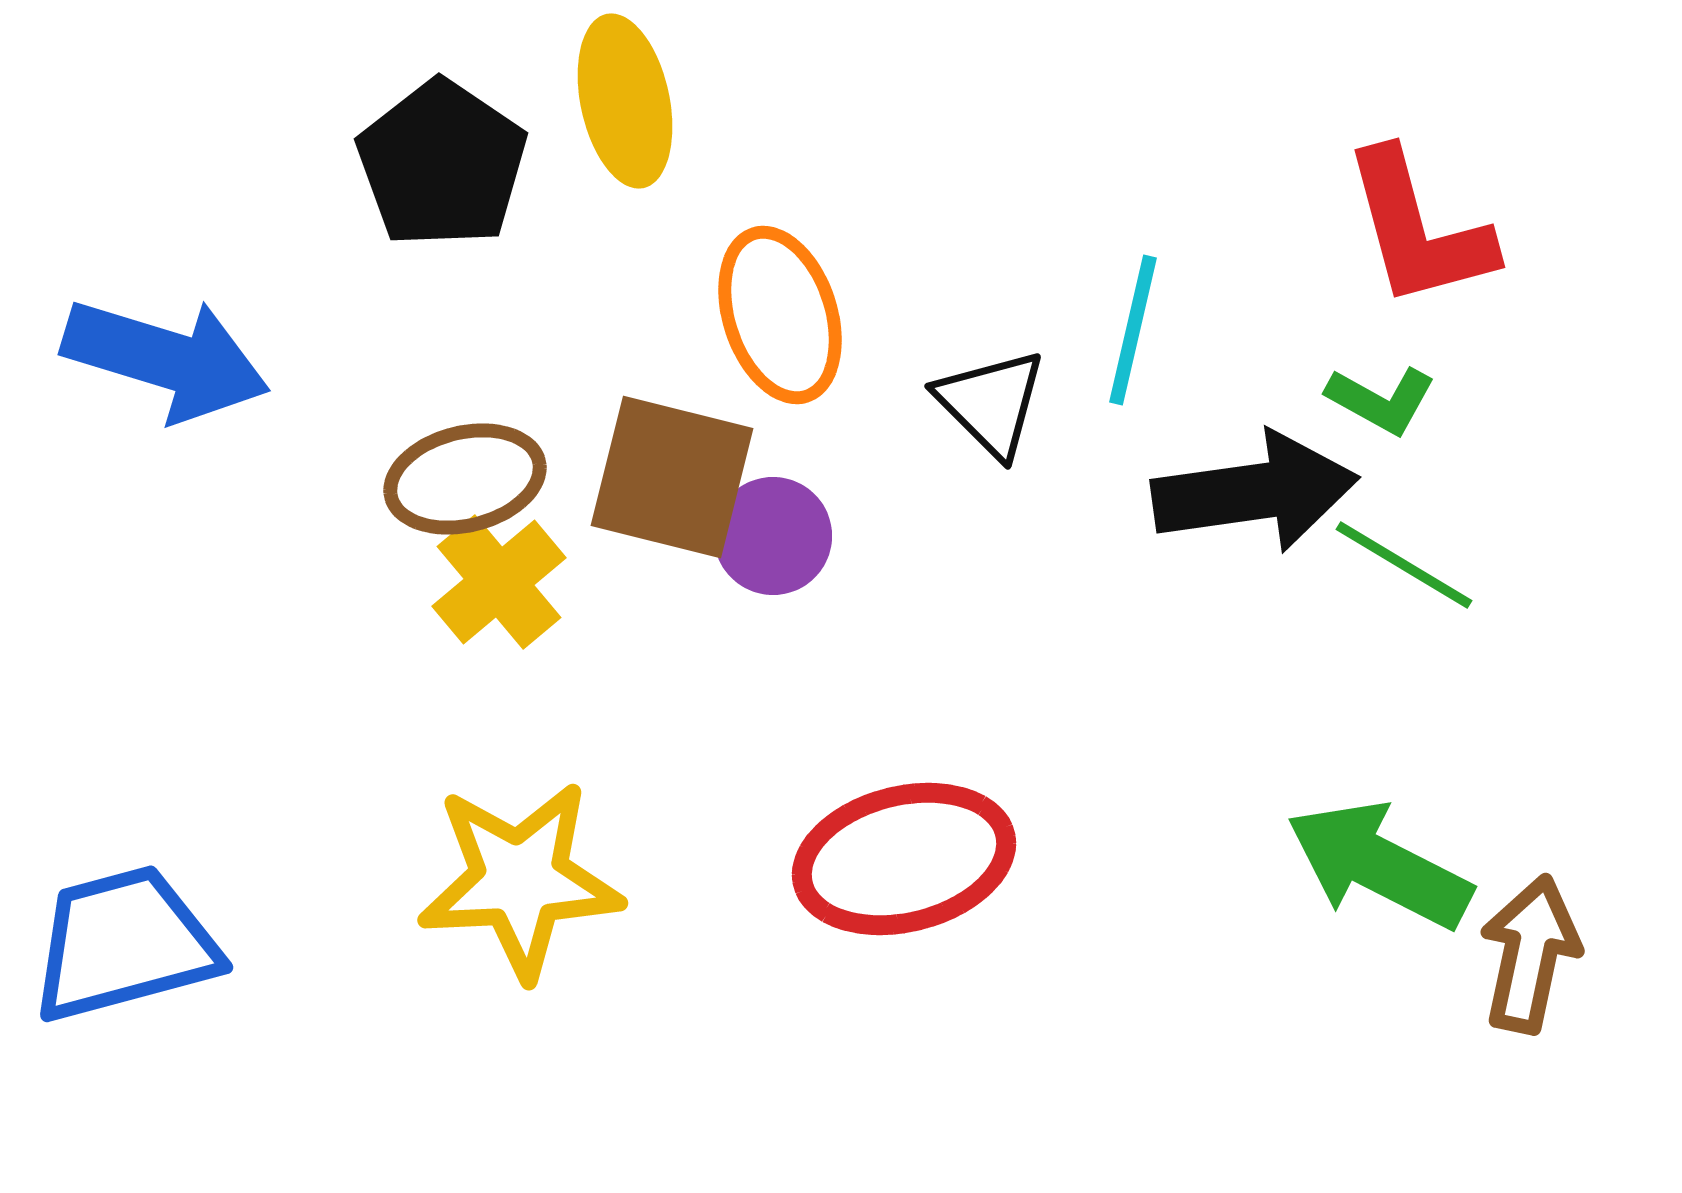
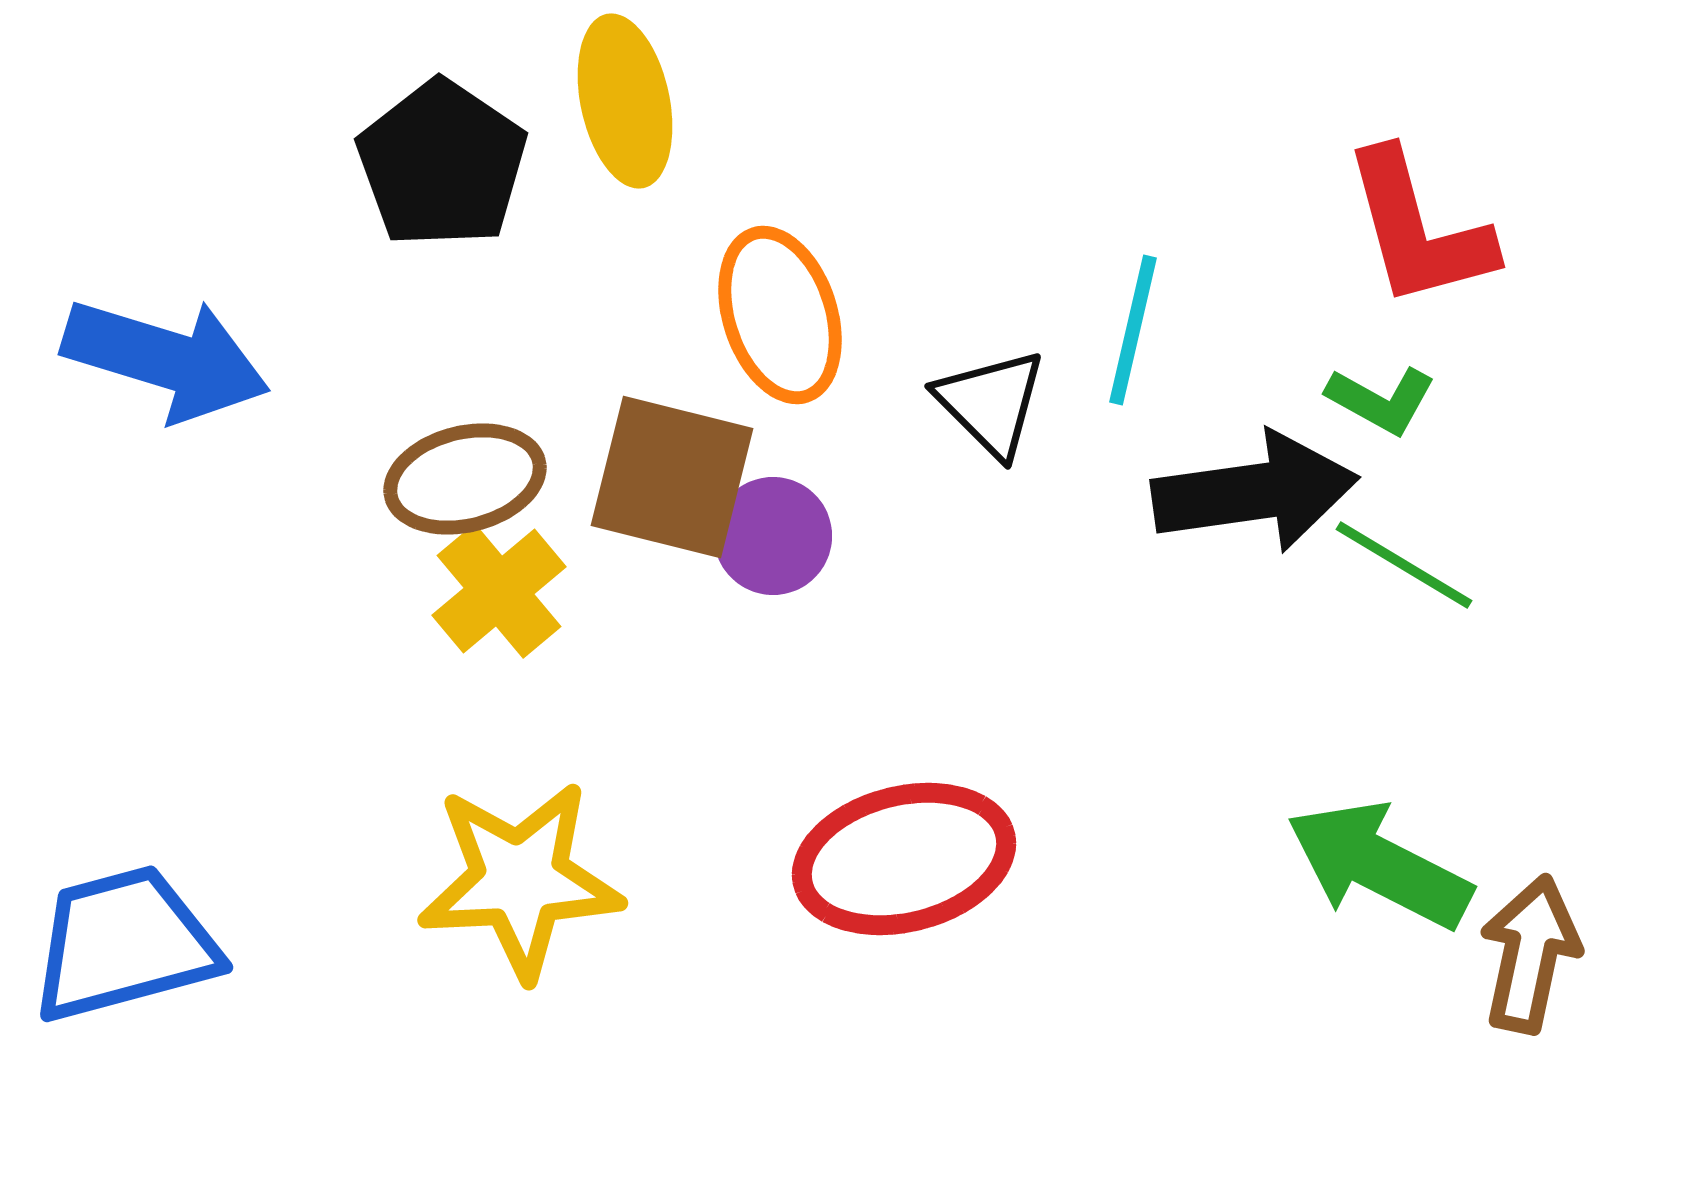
yellow cross: moved 9 px down
